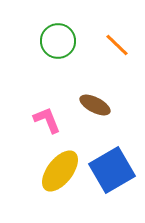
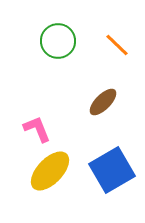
brown ellipse: moved 8 px right, 3 px up; rotated 72 degrees counterclockwise
pink L-shape: moved 10 px left, 9 px down
yellow ellipse: moved 10 px left; rotated 6 degrees clockwise
